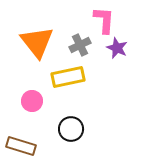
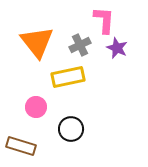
pink circle: moved 4 px right, 6 px down
